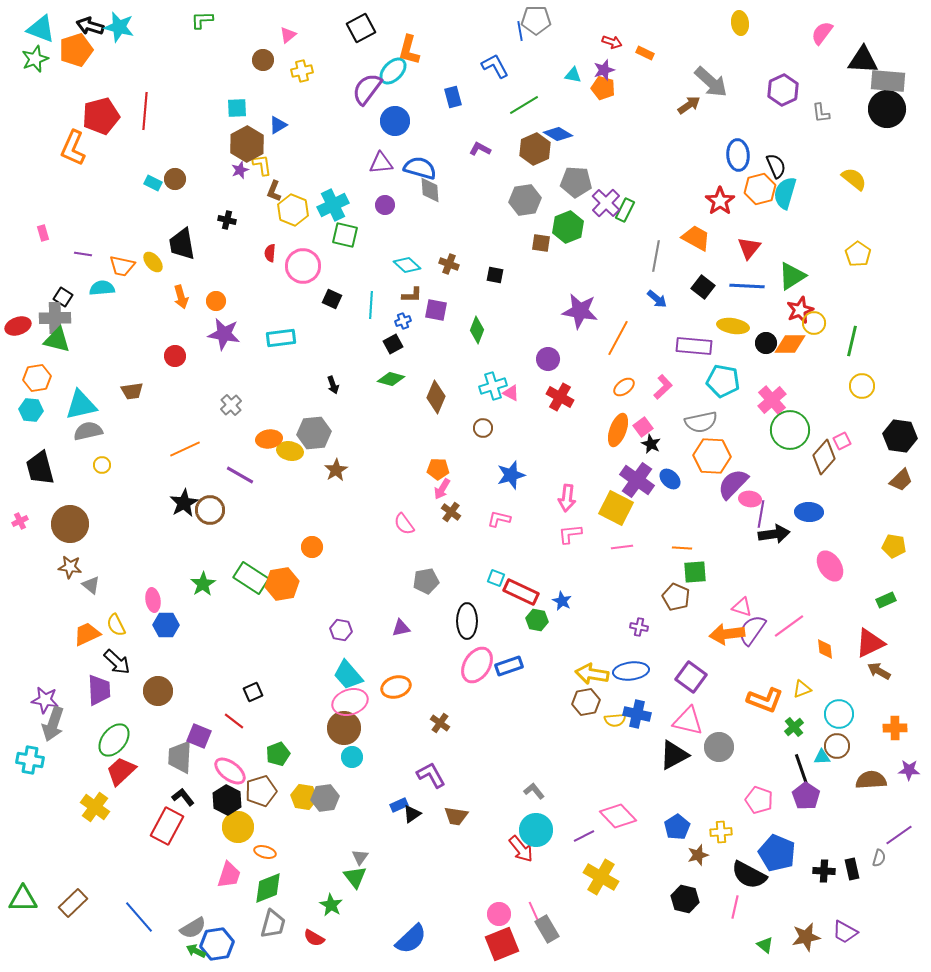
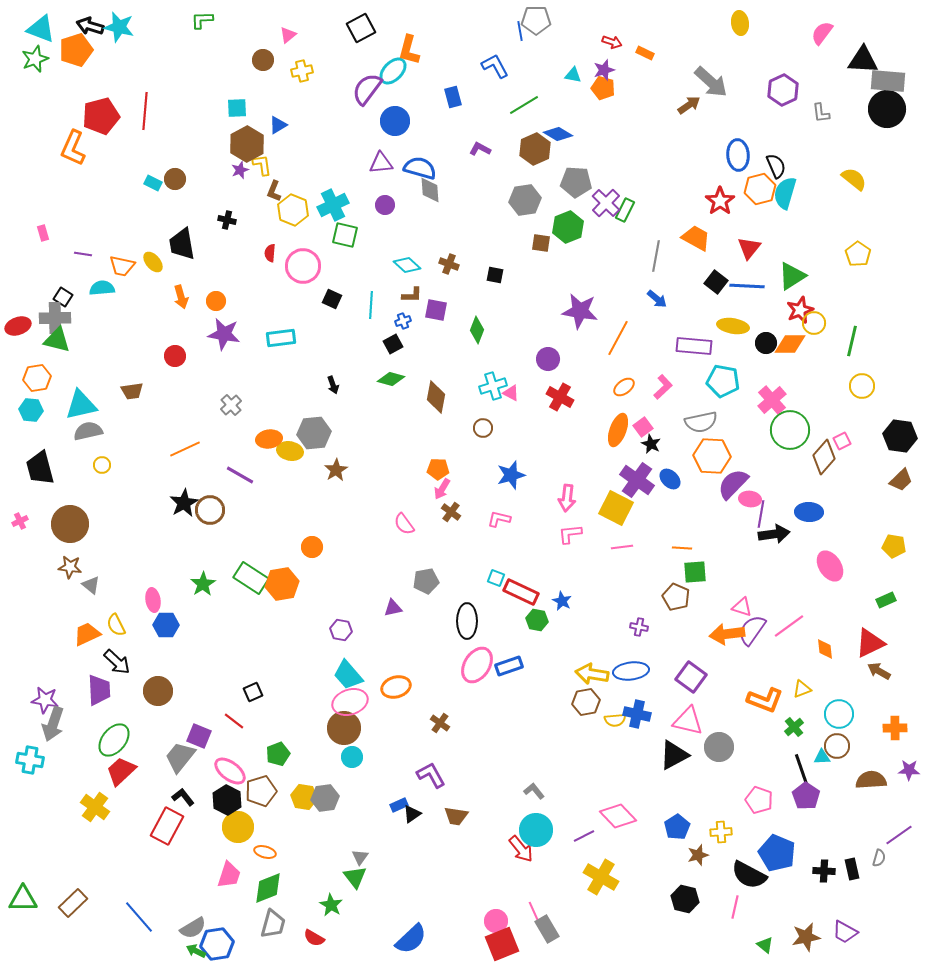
black square at (703, 287): moved 13 px right, 5 px up
brown diamond at (436, 397): rotated 12 degrees counterclockwise
purple triangle at (401, 628): moved 8 px left, 20 px up
gray trapezoid at (180, 757): rotated 36 degrees clockwise
pink circle at (499, 914): moved 3 px left, 7 px down
